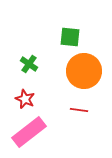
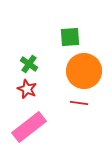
green square: rotated 10 degrees counterclockwise
red star: moved 2 px right, 10 px up
red line: moved 7 px up
pink rectangle: moved 5 px up
